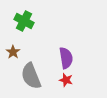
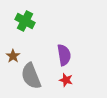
green cross: moved 1 px right
brown star: moved 4 px down
purple semicircle: moved 2 px left, 3 px up
